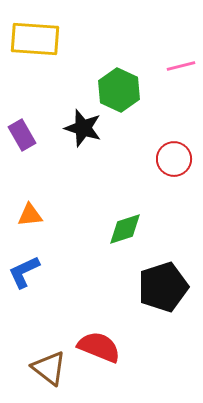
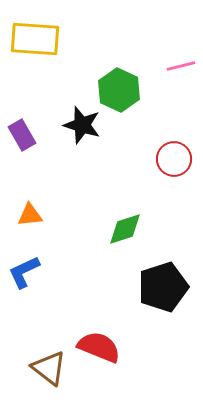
black star: moved 1 px left, 3 px up
